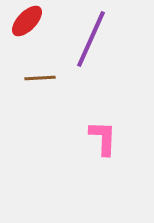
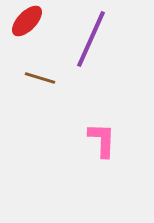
brown line: rotated 20 degrees clockwise
pink L-shape: moved 1 px left, 2 px down
